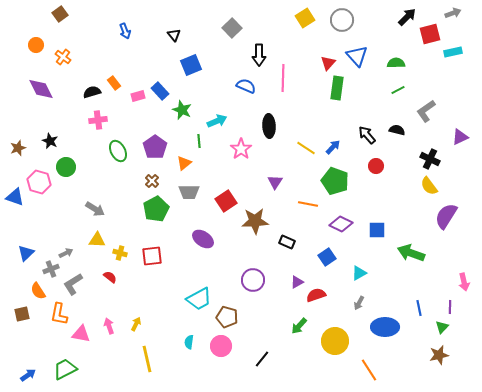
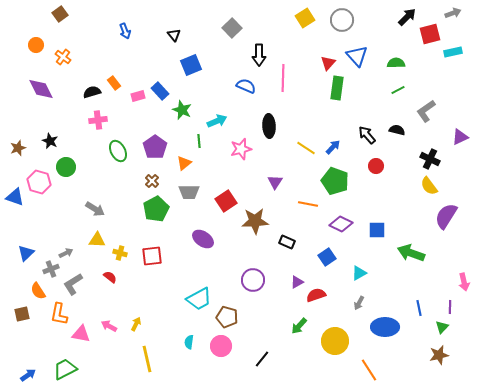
pink star at (241, 149): rotated 20 degrees clockwise
pink arrow at (109, 326): rotated 42 degrees counterclockwise
